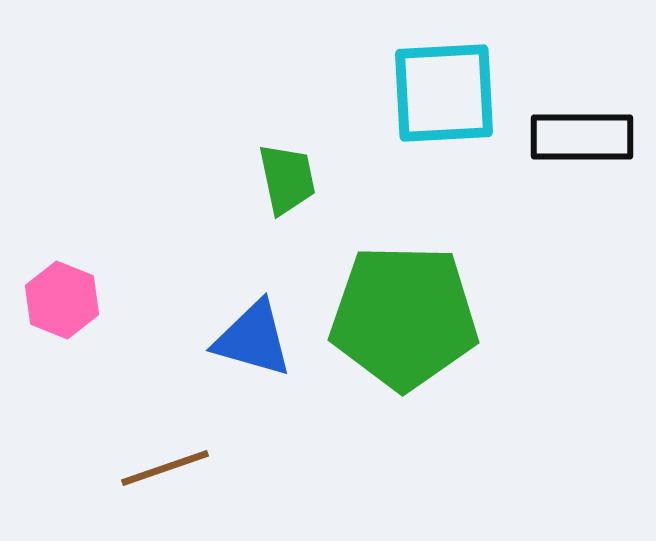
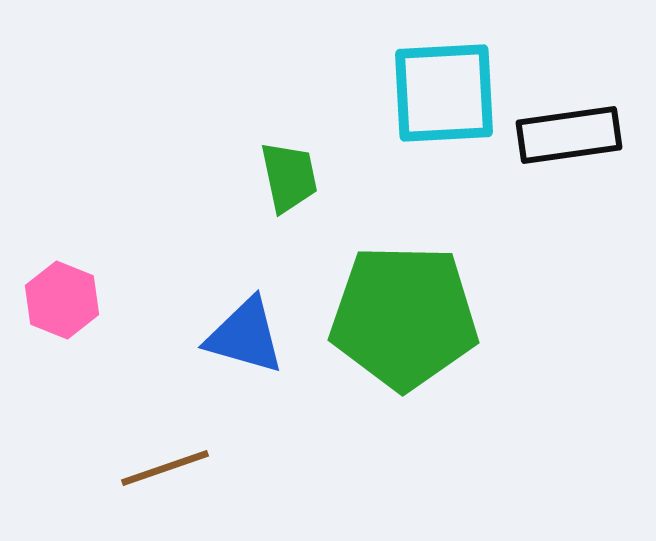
black rectangle: moved 13 px left, 2 px up; rotated 8 degrees counterclockwise
green trapezoid: moved 2 px right, 2 px up
blue triangle: moved 8 px left, 3 px up
